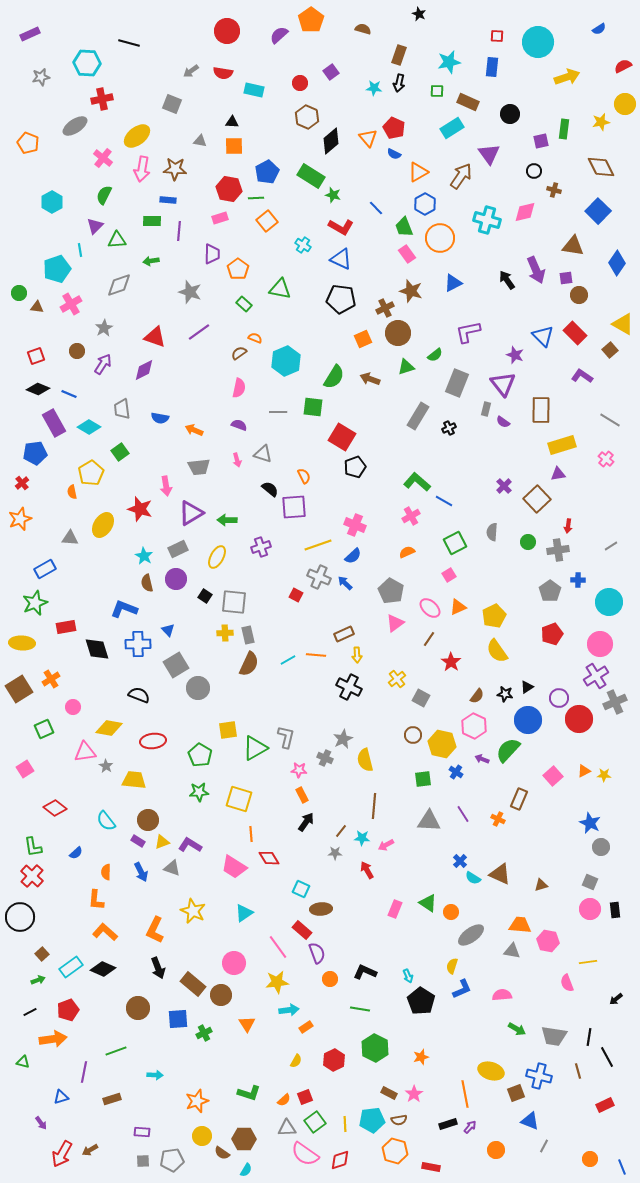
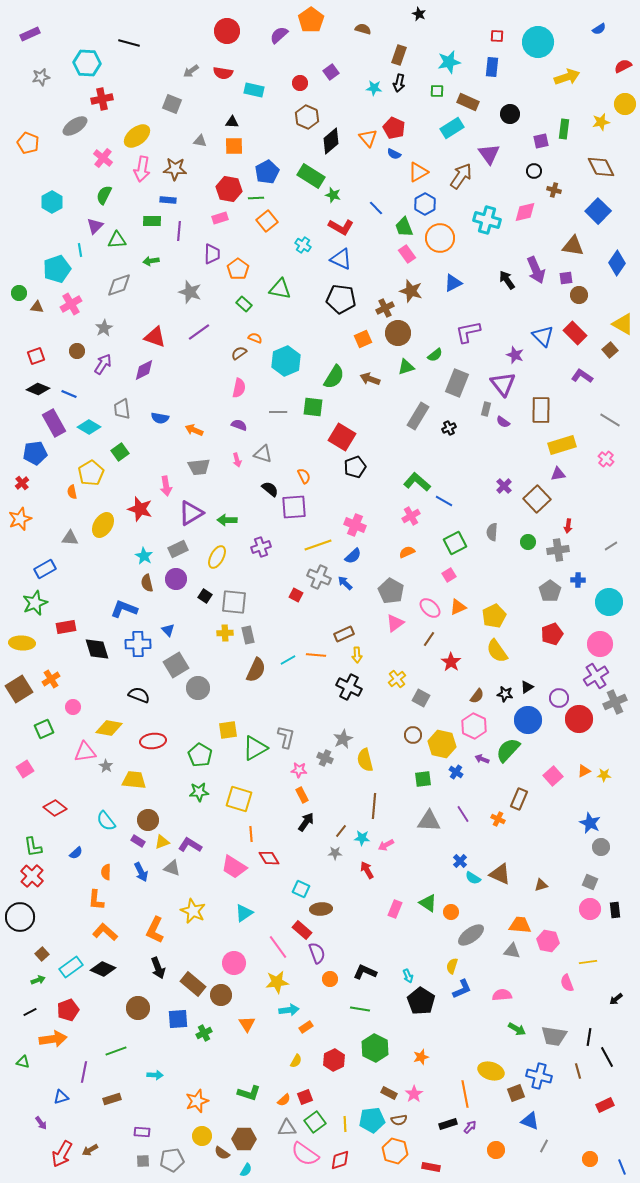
brown semicircle at (249, 664): moved 7 px right, 6 px down
